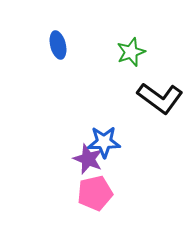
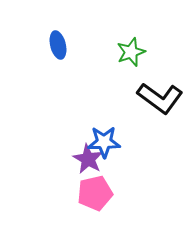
purple star: rotated 8 degrees clockwise
